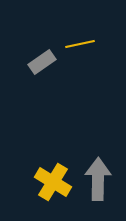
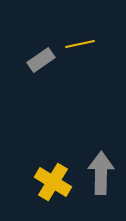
gray rectangle: moved 1 px left, 2 px up
gray arrow: moved 3 px right, 6 px up
